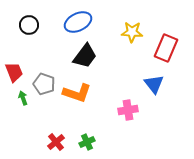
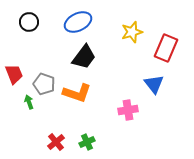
black circle: moved 3 px up
yellow star: rotated 20 degrees counterclockwise
black trapezoid: moved 1 px left, 1 px down
red trapezoid: moved 2 px down
green arrow: moved 6 px right, 4 px down
